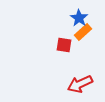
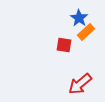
orange rectangle: moved 3 px right
red arrow: rotated 15 degrees counterclockwise
